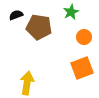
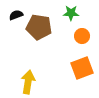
green star: moved 1 px down; rotated 28 degrees clockwise
orange circle: moved 2 px left, 1 px up
yellow arrow: moved 1 px right, 1 px up
